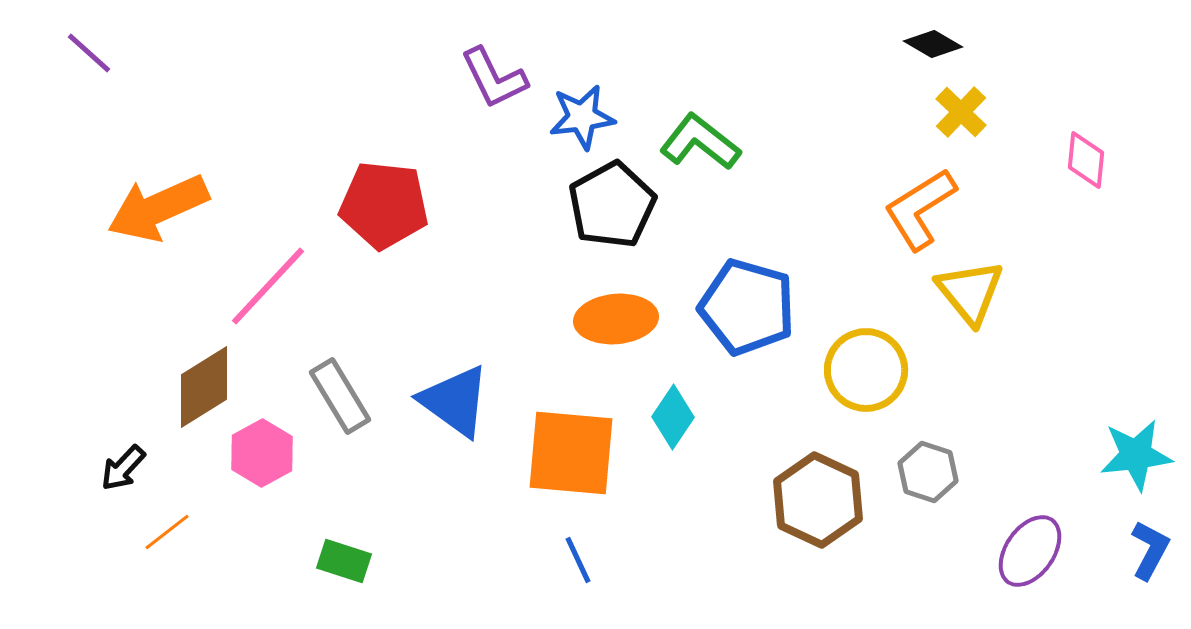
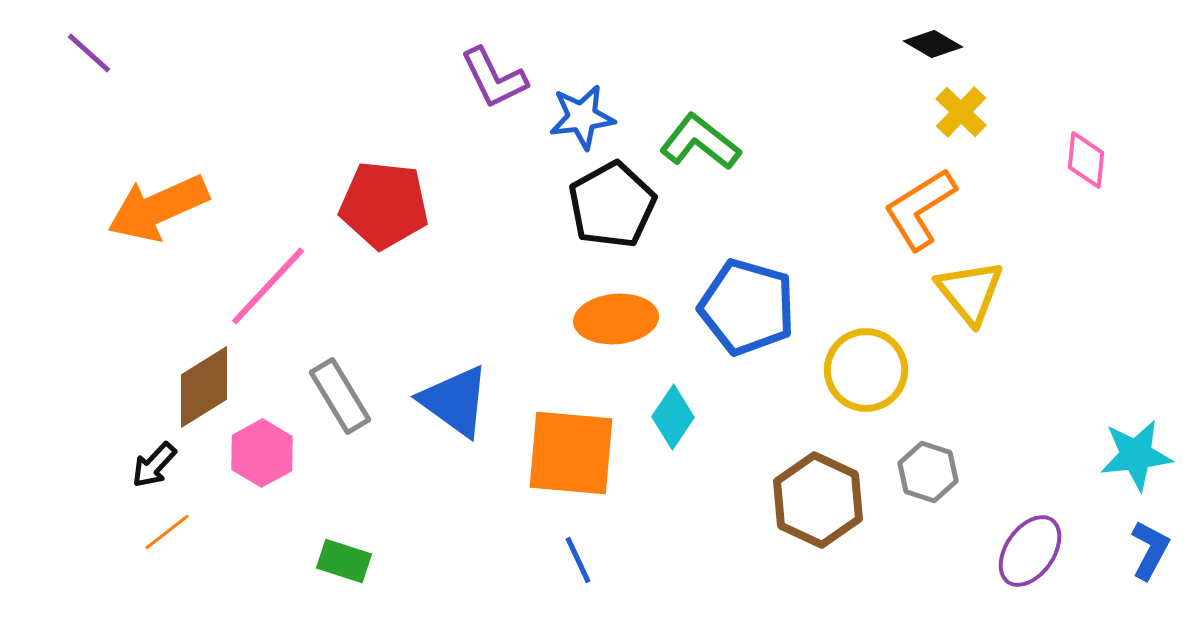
black arrow: moved 31 px right, 3 px up
